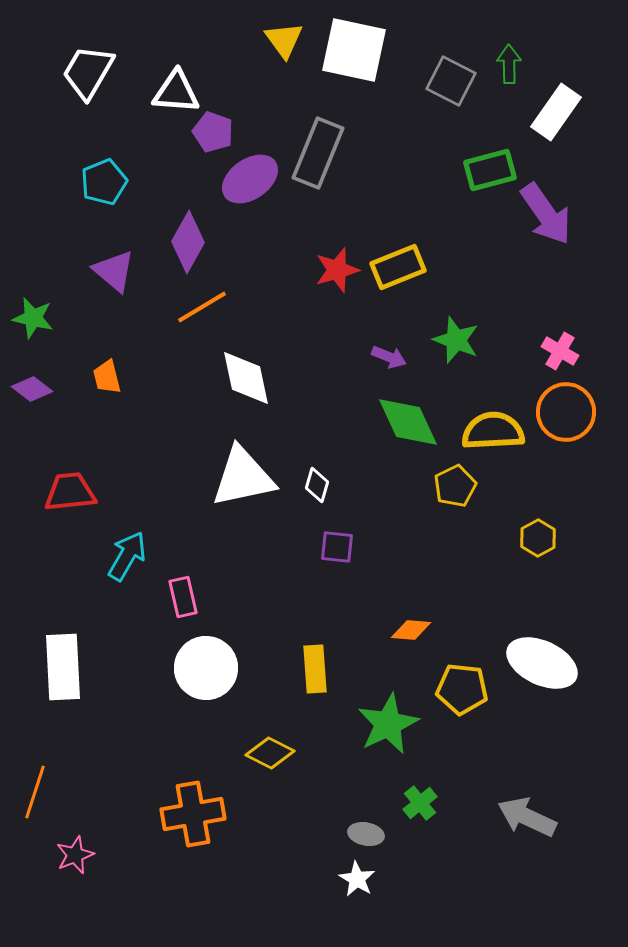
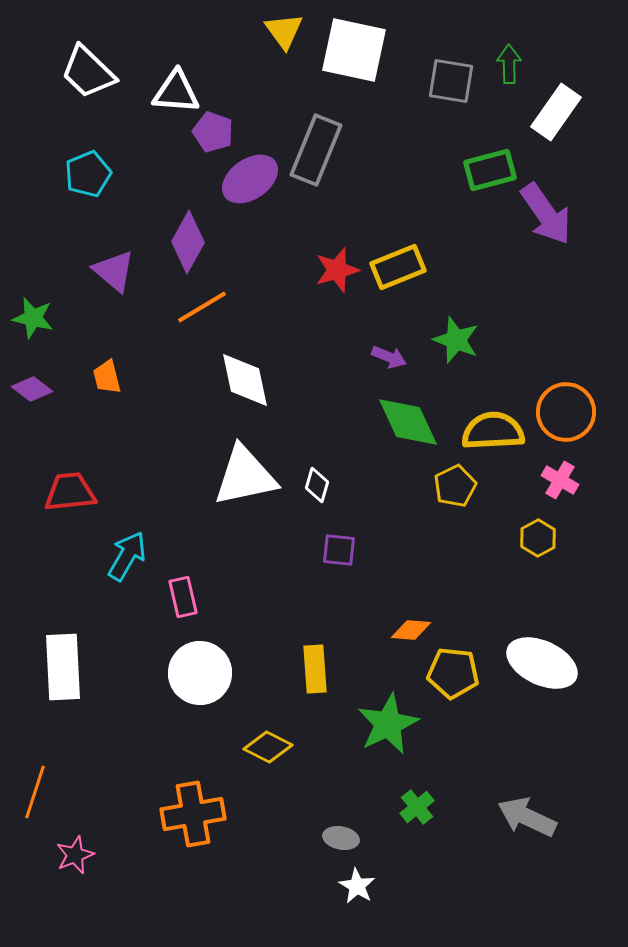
yellow triangle at (284, 40): moved 9 px up
white trapezoid at (88, 72): rotated 76 degrees counterclockwise
gray square at (451, 81): rotated 18 degrees counterclockwise
gray rectangle at (318, 153): moved 2 px left, 3 px up
cyan pentagon at (104, 182): moved 16 px left, 8 px up
pink cross at (560, 351): moved 129 px down
white diamond at (246, 378): moved 1 px left, 2 px down
white triangle at (243, 477): moved 2 px right, 1 px up
purple square at (337, 547): moved 2 px right, 3 px down
white circle at (206, 668): moved 6 px left, 5 px down
yellow pentagon at (462, 689): moved 9 px left, 16 px up
yellow diamond at (270, 753): moved 2 px left, 6 px up
green cross at (420, 803): moved 3 px left, 4 px down
gray ellipse at (366, 834): moved 25 px left, 4 px down
white star at (357, 879): moved 7 px down
